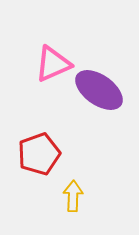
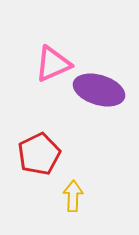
purple ellipse: rotated 18 degrees counterclockwise
red pentagon: rotated 6 degrees counterclockwise
